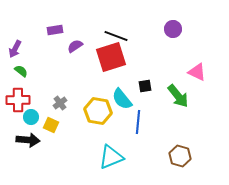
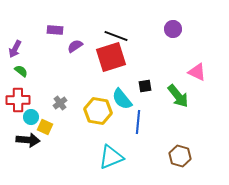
purple rectangle: rotated 14 degrees clockwise
yellow square: moved 6 px left, 2 px down
